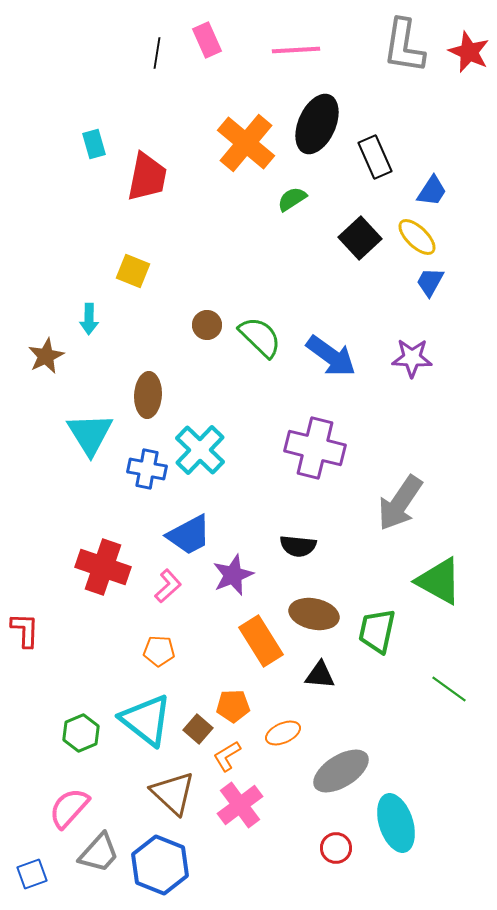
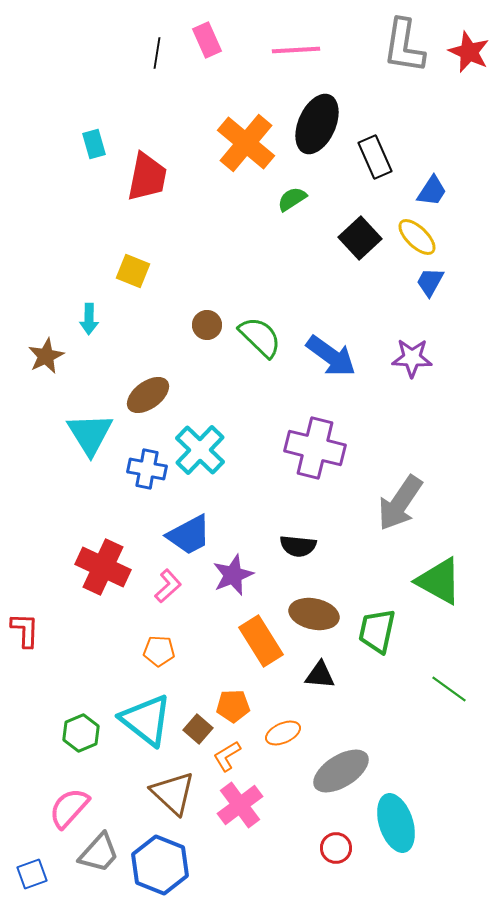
brown ellipse at (148, 395): rotated 51 degrees clockwise
red cross at (103, 567): rotated 6 degrees clockwise
